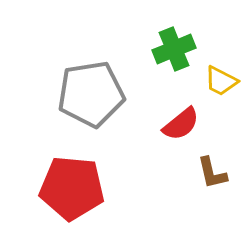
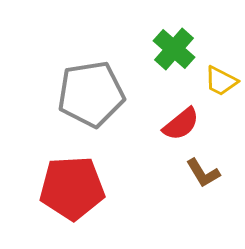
green cross: rotated 27 degrees counterclockwise
brown L-shape: moved 9 px left; rotated 18 degrees counterclockwise
red pentagon: rotated 8 degrees counterclockwise
